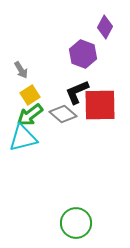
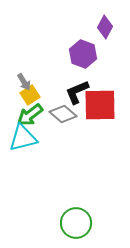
gray arrow: moved 3 px right, 12 px down
